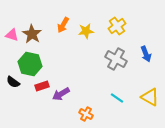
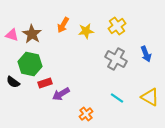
red rectangle: moved 3 px right, 3 px up
orange cross: rotated 24 degrees clockwise
